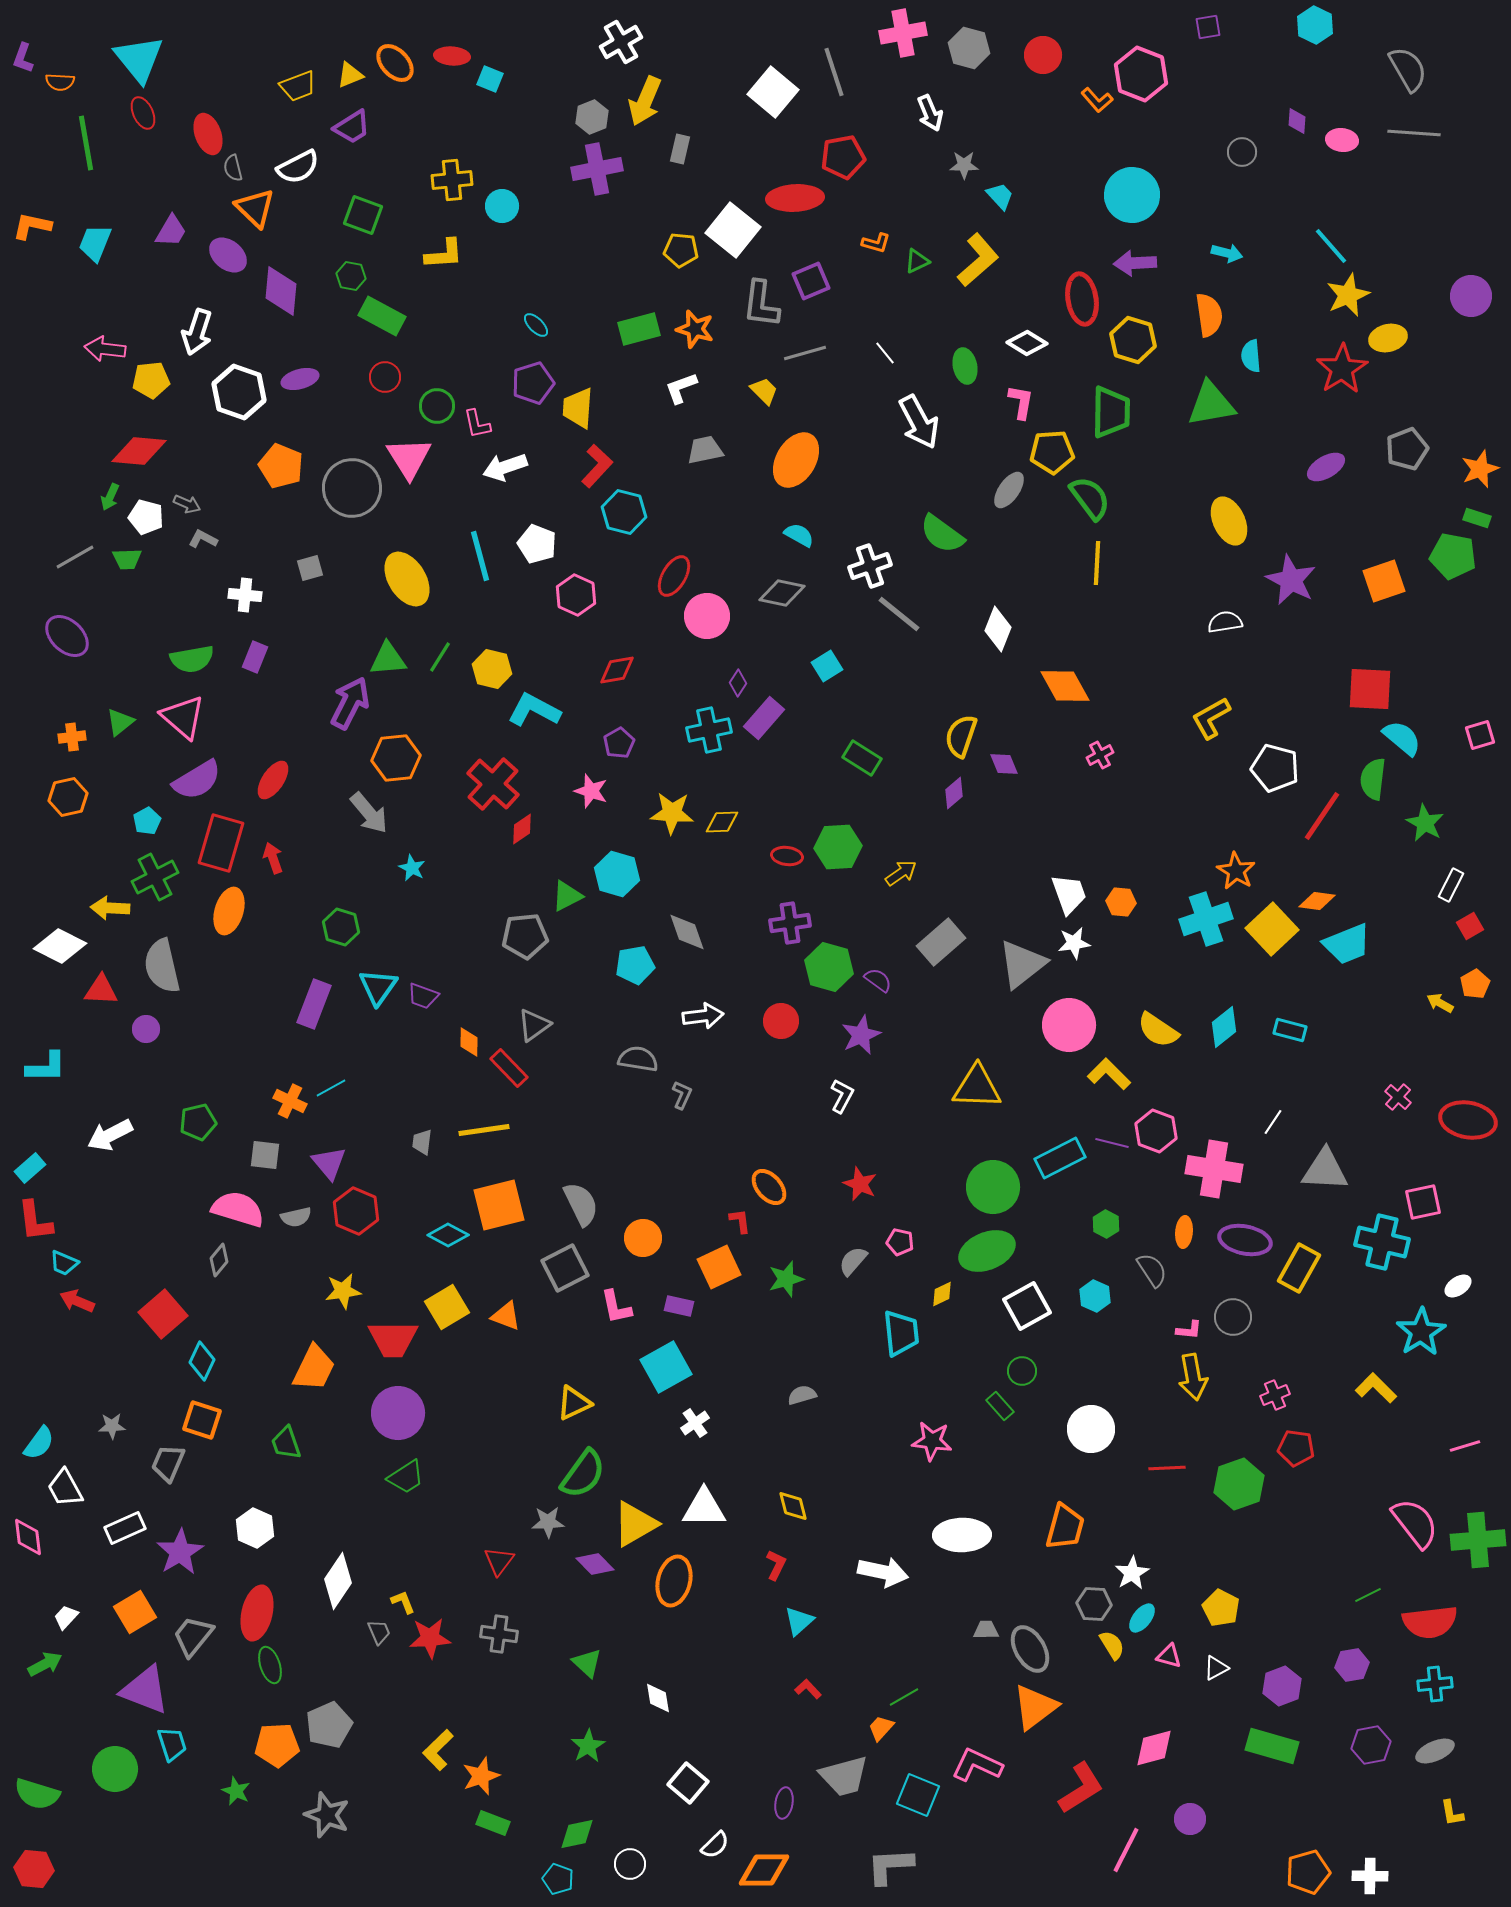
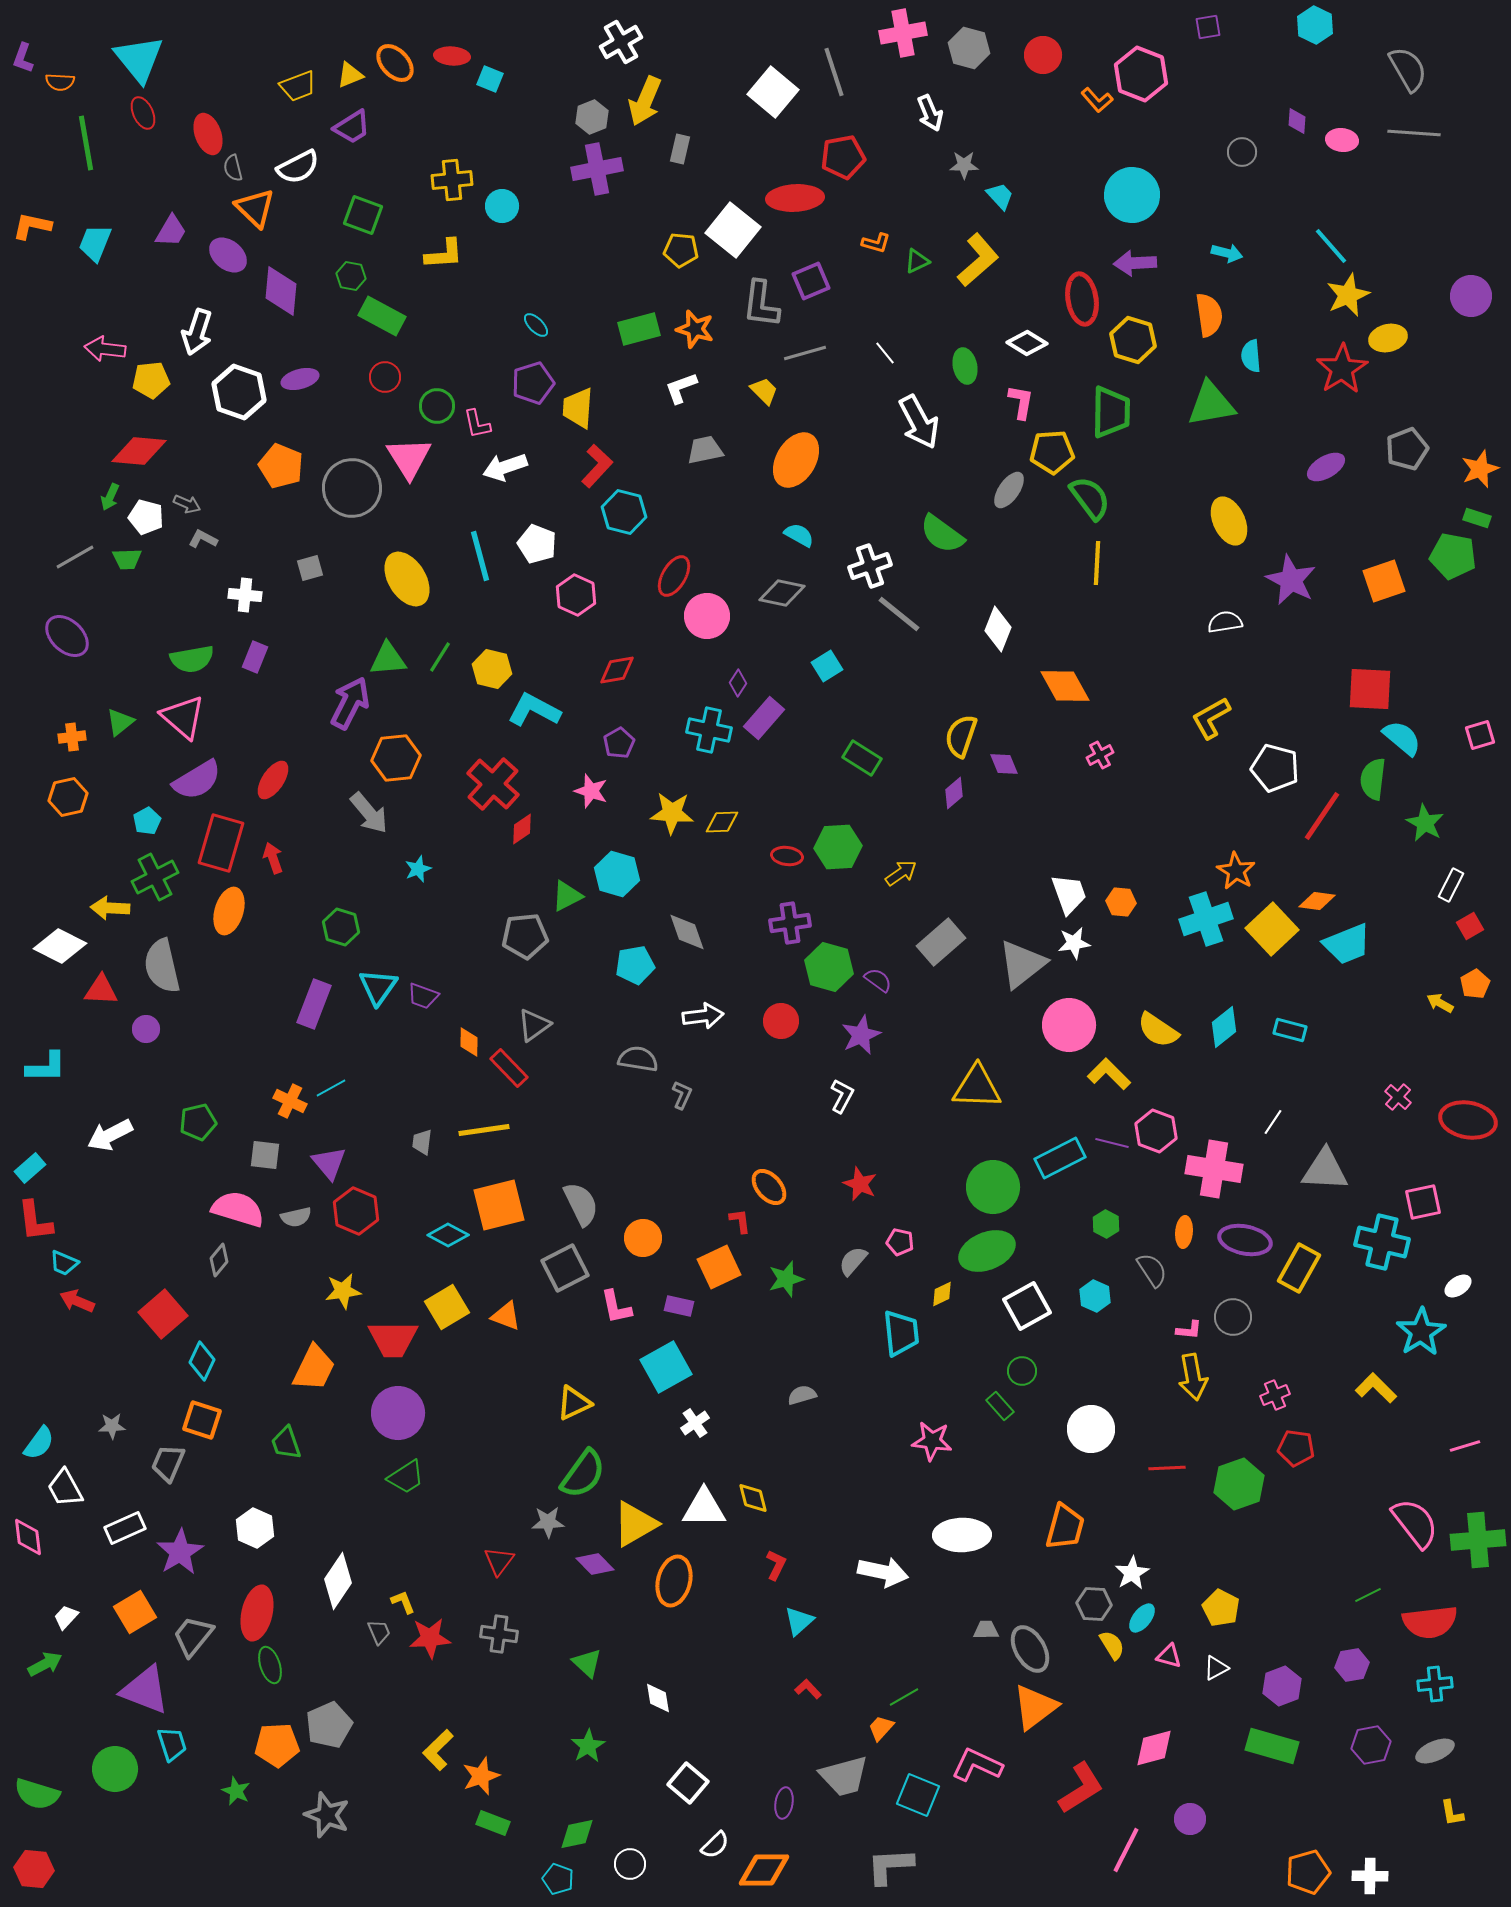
cyan cross at (709, 730): rotated 24 degrees clockwise
cyan star at (412, 868): moved 6 px right, 1 px down; rotated 24 degrees clockwise
yellow diamond at (793, 1506): moved 40 px left, 8 px up
